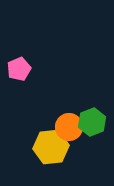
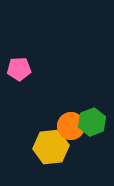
pink pentagon: rotated 20 degrees clockwise
orange circle: moved 2 px right, 1 px up
